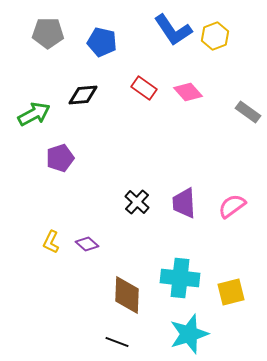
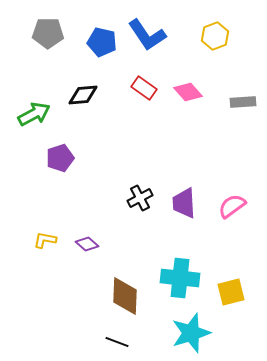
blue L-shape: moved 26 px left, 5 px down
gray rectangle: moved 5 px left, 10 px up; rotated 40 degrees counterclockwise
black cross: moved 3 px right, 4 px up; rotated 20 degrees clockwise
yellow L-shape: moved 6 px left, 2 px up; rotated 75 degrees clockwise
brown diamond: moved 2 px left, 1 px down
cyan star: moved 2 px right, 1 px up
